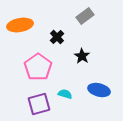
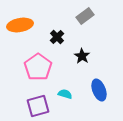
blue ellipse: rotated 55 degrees clockwise
purple square: moved 1 px left, 2 px down
